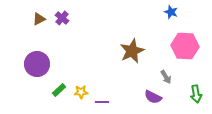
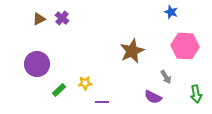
yellow star: moved 4 px right, 9 px up
